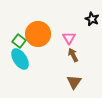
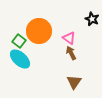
orange circle: moved 1 px right, 3 px up
pink triangle: rotated 24 degrees counterclockwise
brown arrow: moved 2 px left, 2 px up
cyan ellipse: rotated 15 degrees counterclockwise
